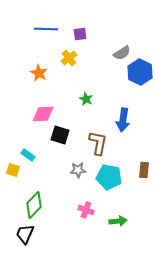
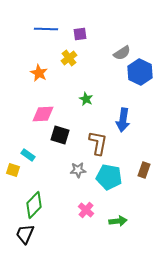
brown rectangle: rotated 14 degrees clockwise
pink cross: rotated 21 degrees clockwise
